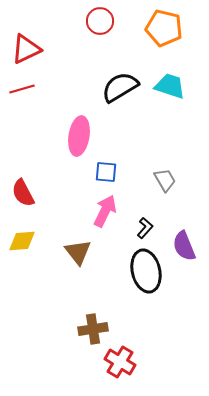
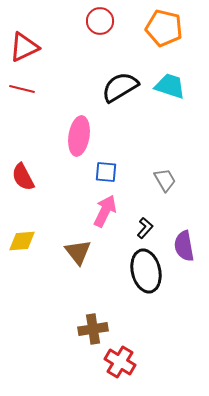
red triangle: moved 2 px left, 2 px up
red line: rotated 30 degrees clockwise
red semicircle: moved 16 px up
purple semicircle: rotated 12 degrees clockwise
